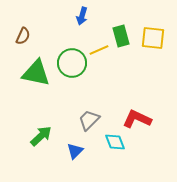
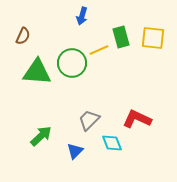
green rectangle: moved 1 px down
green triangle: moved 1 px right, 1 px up; rotated 8 degrees counterclockwise
cyan diamond: moved 3 px left, 1 px down
